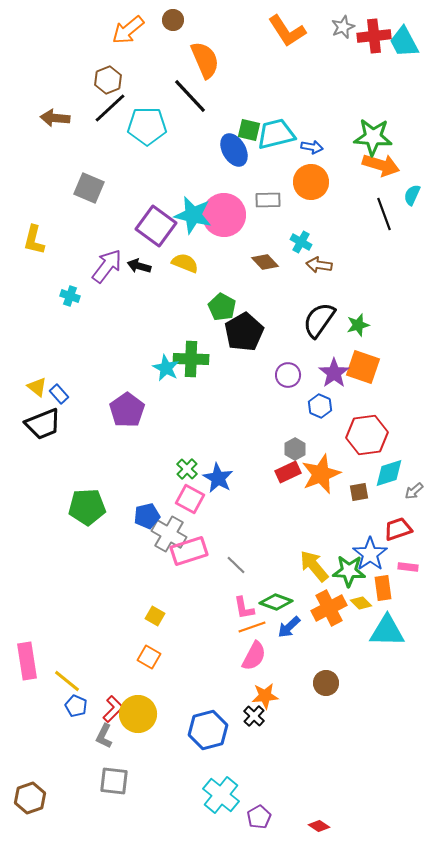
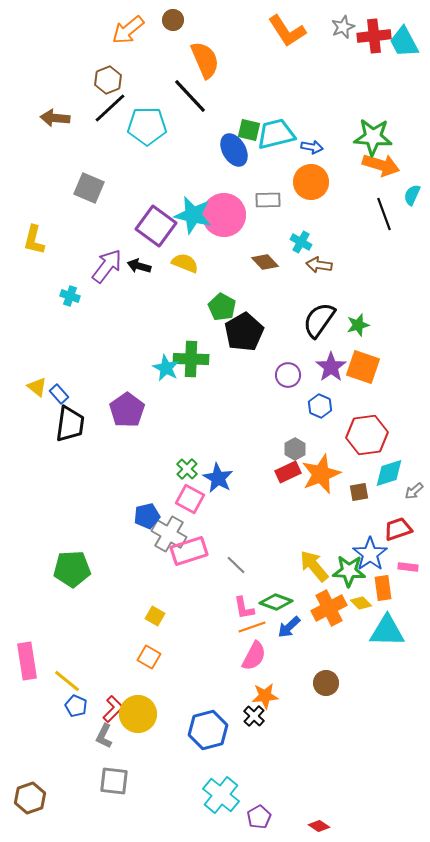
purple star at (334, 373): moved 3 px left, 6 px up
black trapezoid at (43, 424): moved 27 px right; rotated 60 degrees counterclockwise
green pentagon at (87, 507): moved 15 px left, 62 px down
